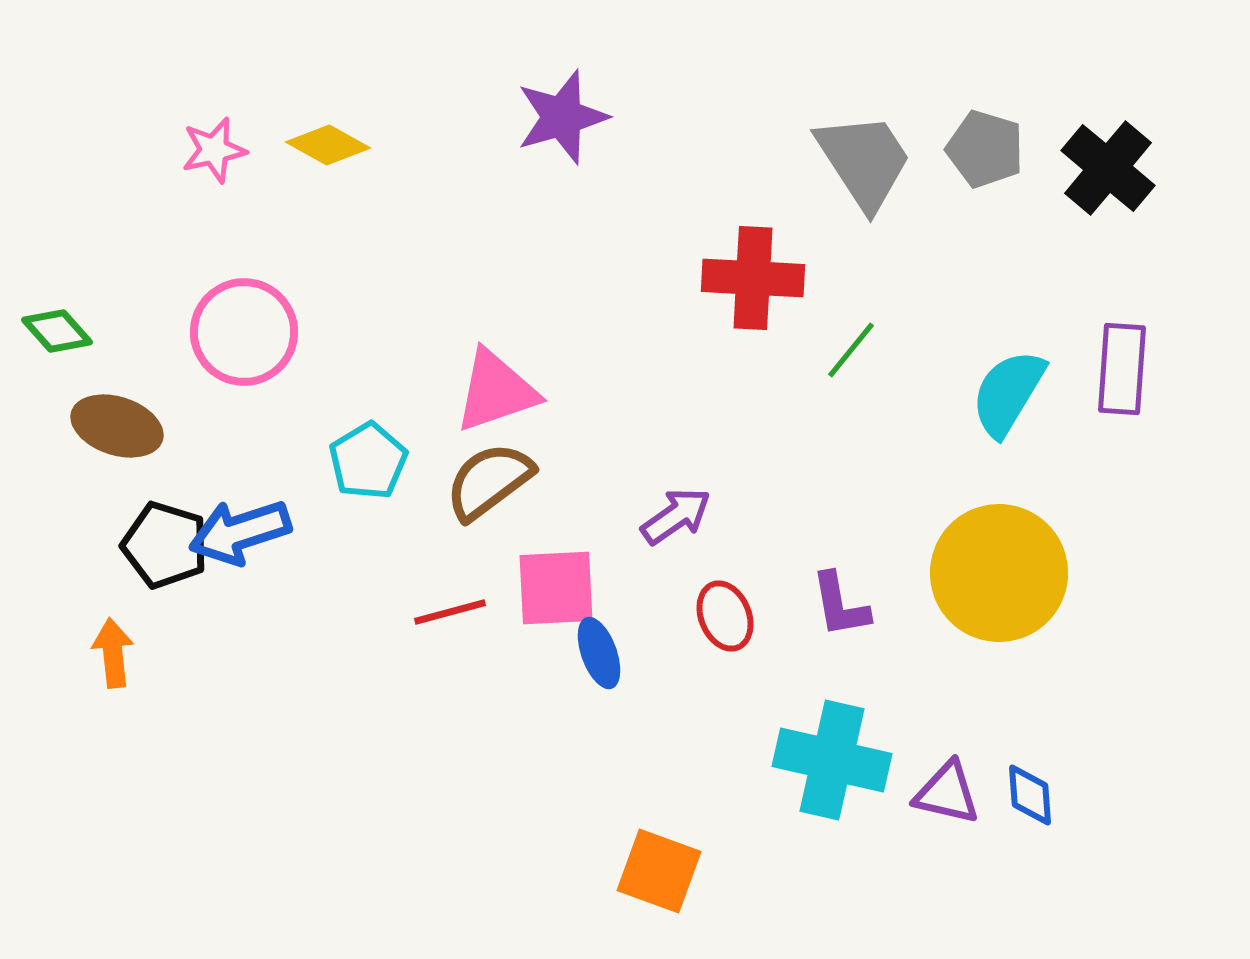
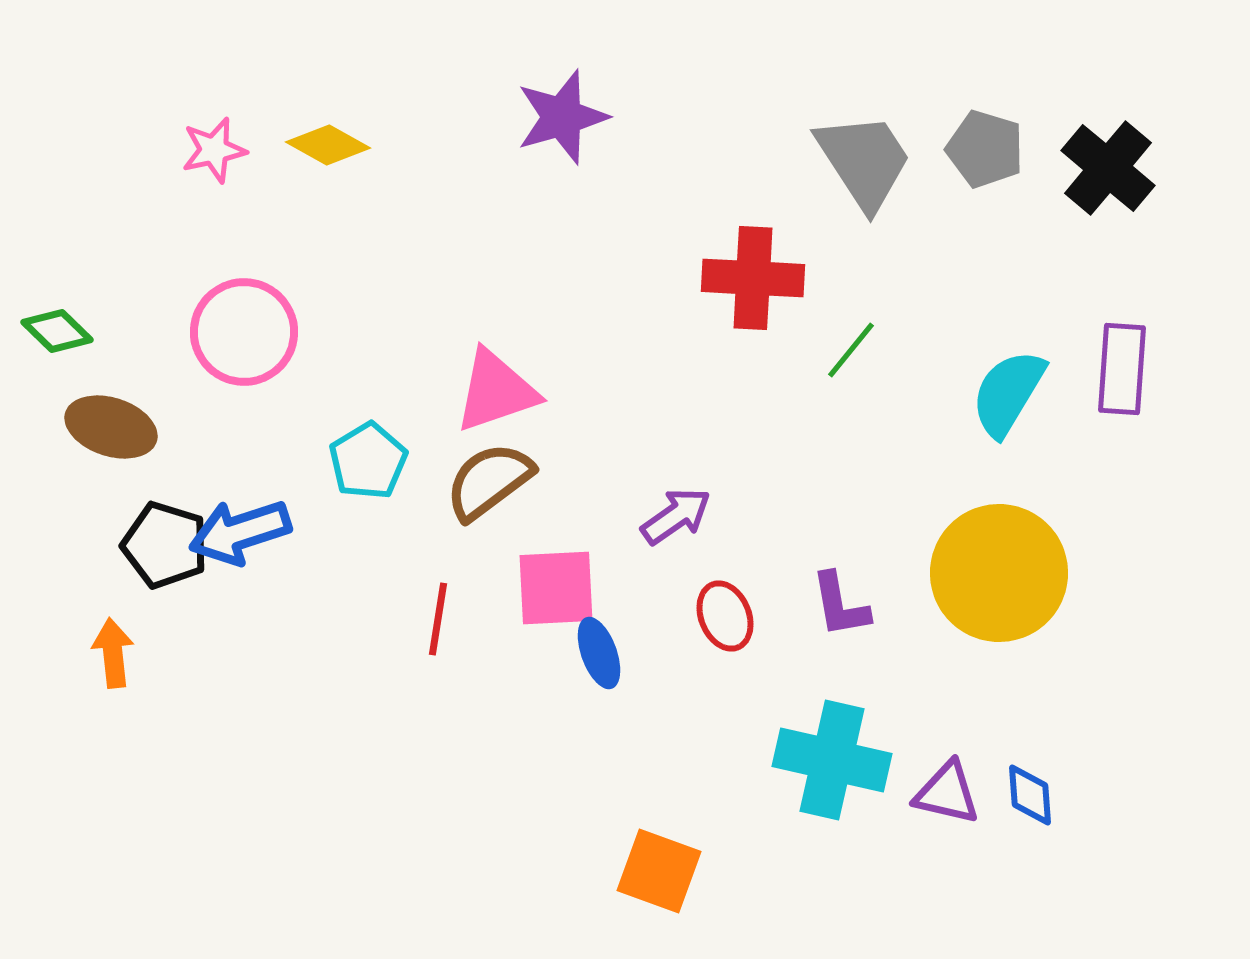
green diamond: rotated 4 degrees counterclockwise
brown ellipse: moved 6 px left, 1 px down
red line: moved 12 px left, 7 px down; rotated 66 degrees counterclockwise
